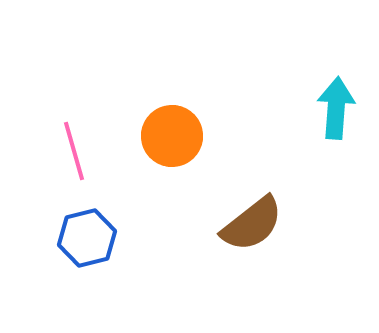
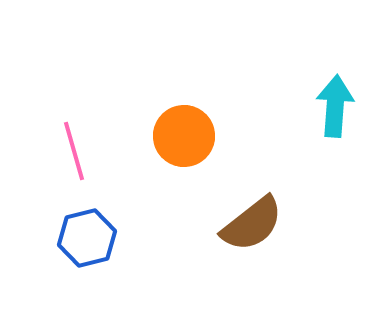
cyan arrow: moved 1 px left, 2 px up
orange circle: moved 12 px right
